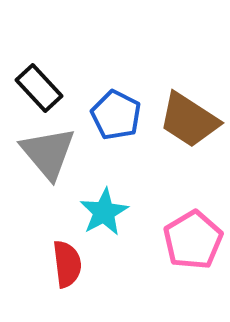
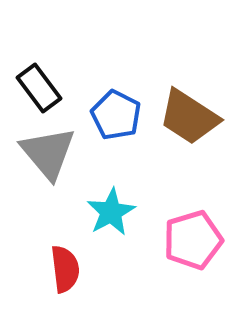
black rectangle: rotated 6 degrees clockwise
brown trapezoid: moved 3 px up
cyan star: moved 7 px right
pink pentagon: rotated 14 degrees clockwise
red semicircle: moved 2 px left, 5 px down
